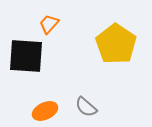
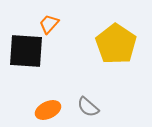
black square: moved 5 px up
gray semicircle: moved 2 px right
orange ellipse: moved 3 px right, 1 px up
